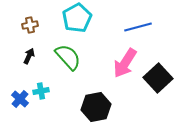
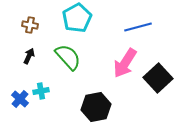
brown cross: rotated 21 degrees clockwise
